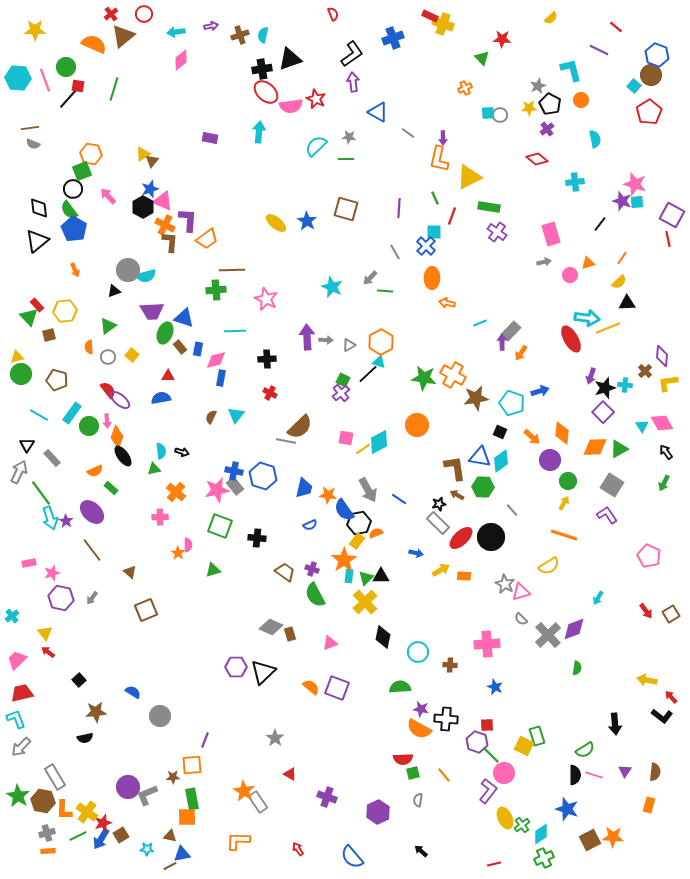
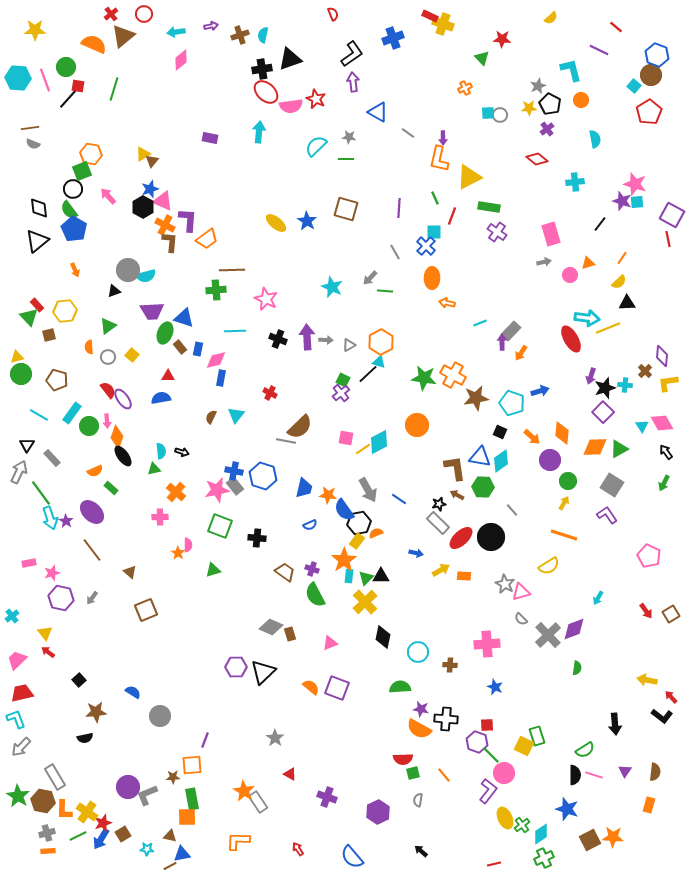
black cross at (267, 359): moved 11 px right, 20 px up; rotated 24 degrees clockwise
purple ellipse at (120, 400): moved 3 px right, 1 px up; rotated 15 degrees clockwise
brown square at (121, 835): moved 2 px right, 1 px up
